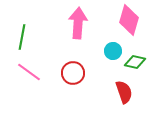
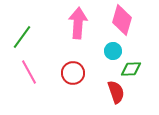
pink diamond: moved 7 px left
green line: rotated 25 degrees clockwise
green diamond: moved 4 px left, 7 px down; rotated 15 degrees counterclockwise
pink line: rotated 25 degrees clockwise
red semicircle: moved 8 px left
